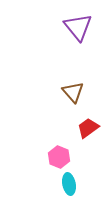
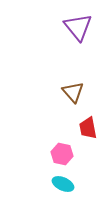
red trapezoid: rotated 65 degrees counterclockwise
pink hexagon: moved 3 px right, 3 px up; rotated 10 degrees counterclockwise
cyan ellipse: moved 6 px left; rotated 55 degrees counterclockwise
